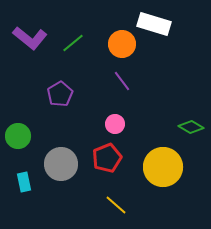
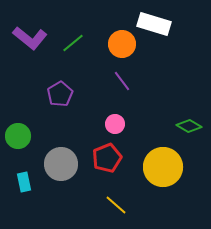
green diamond: moved 2 px left, 1 px up
